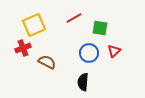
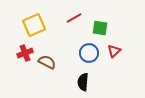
red cross: moved 2 px right, 5 px down
